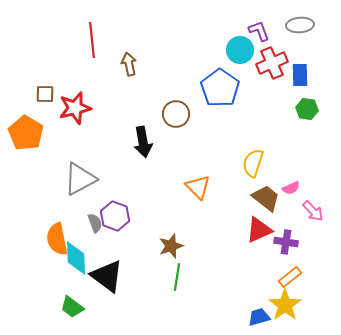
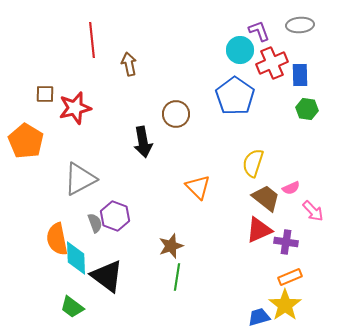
blue pentagon: moved 15 px right, 8 px down
orange pentagon: moved 8 px down
orange rectangle: rotated 15 degrees clockwise
